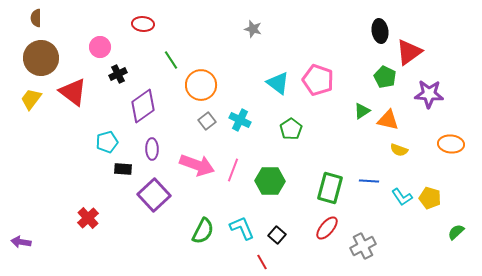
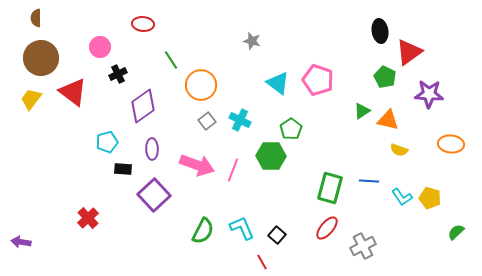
gray star at (253, 29): moved 1 px left, 12 px down
green hexagon at (270, 181): moved 1 px right, 25 px up
